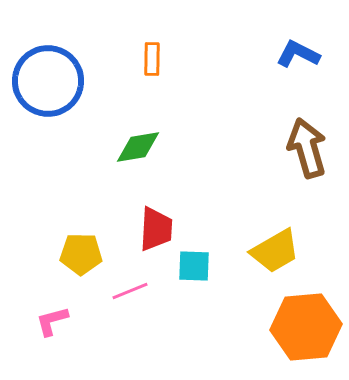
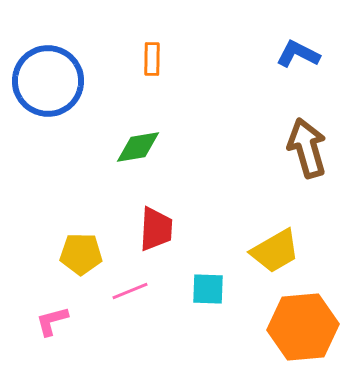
cyan square: moved 14 px right, 23 px down
orange hexagon: moved 3 px left
